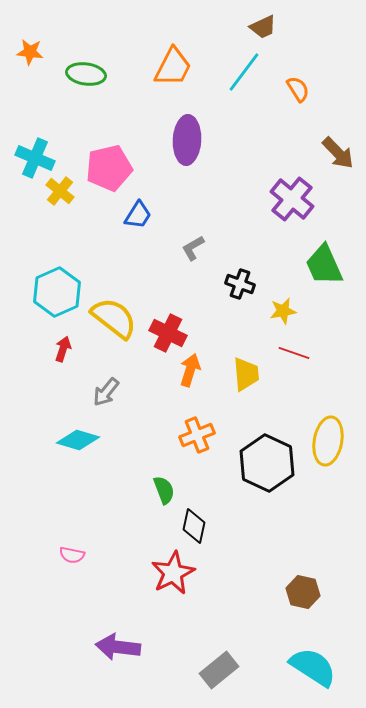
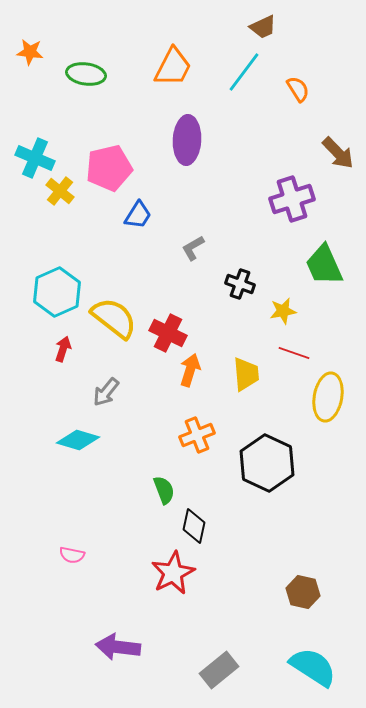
purple cross: rotated 33 degrees clockwise
yellow ellipse: moved 44 px up
